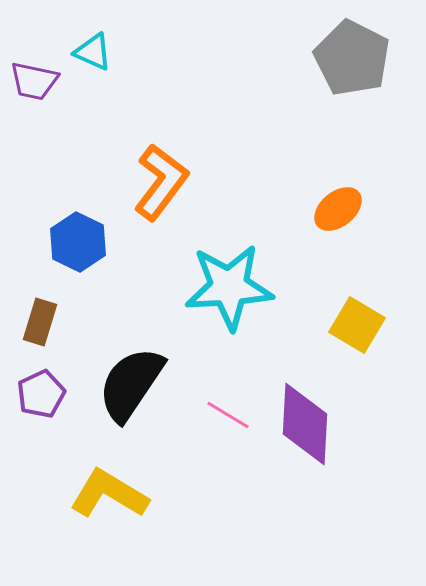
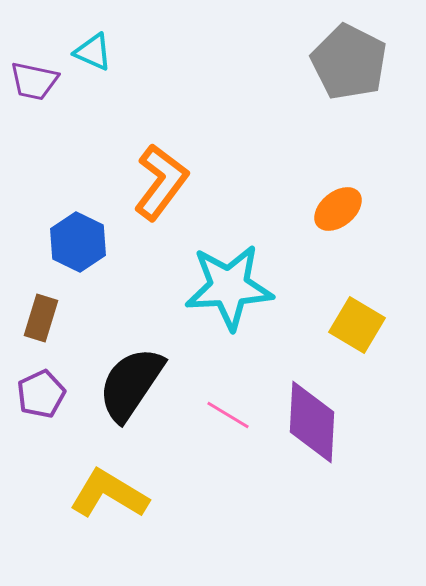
gray pentagon: moved 3 px left, 4 px down
brown rectangle: moved 1 px right, 4 px up
purple diamond: moved 7 px right, 2 px up
